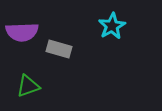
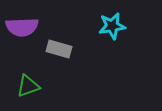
cyan star: rotated 20 degrees clockwise
purple semicircle: moved 5 px up
